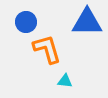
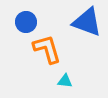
blue triangle: rotated 20 degrees clockwise
